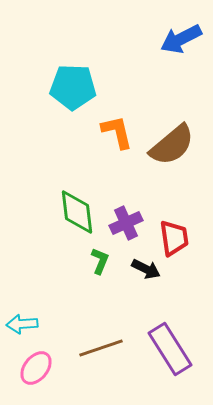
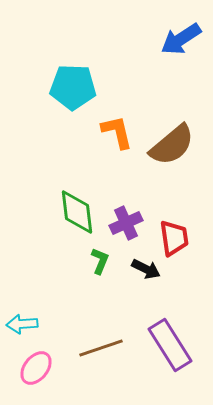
blue arrow: rotated 6 degrees counterclockwise
purple rectangle: moved 4 px up
